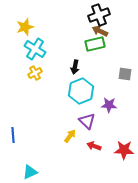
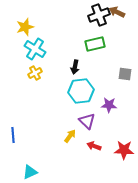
brown arrow: moved 17 px right, 19 px up
cyan hexagon: rotated 15 degrees clockwise
